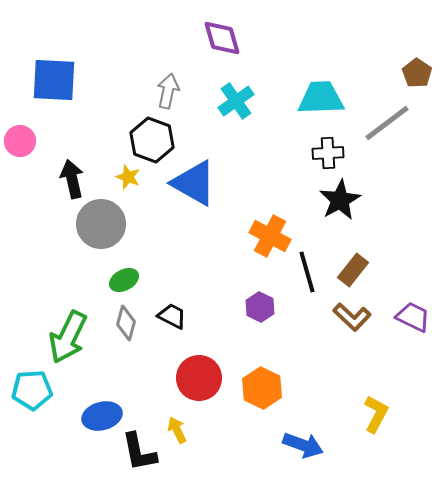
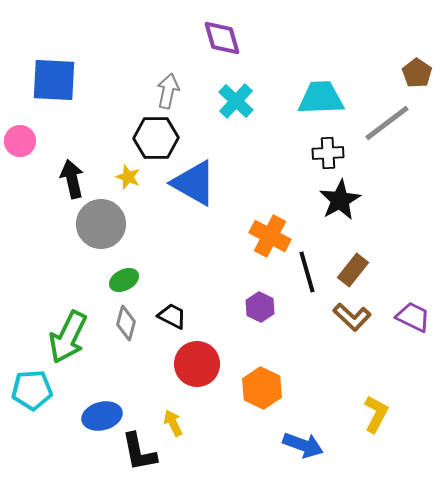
cyan cross: rotated 12 degrees counterclockwise
black hexagon: moved 4 px right, 2 px up; rotated 21 degrees counterclockwise
red circle: moved 2 px left, 14 px up
yellow arrow: moved 4 px left, 7 px up
